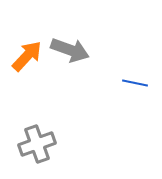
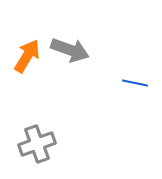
orange arrow: rotated 12 degrees counterclockwise
